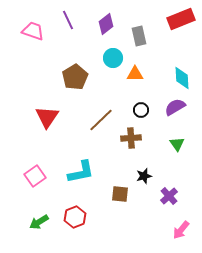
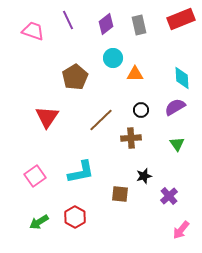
gray rectangle: moved 11 px up
red hexagon: rotated 10 degrees counterclockwise
